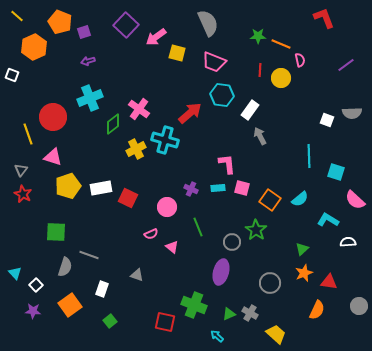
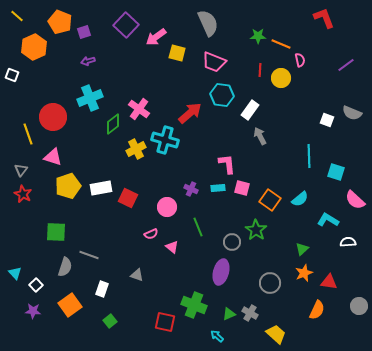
gray semicircle at (352, 113): rotated 24 degrees clockwise
